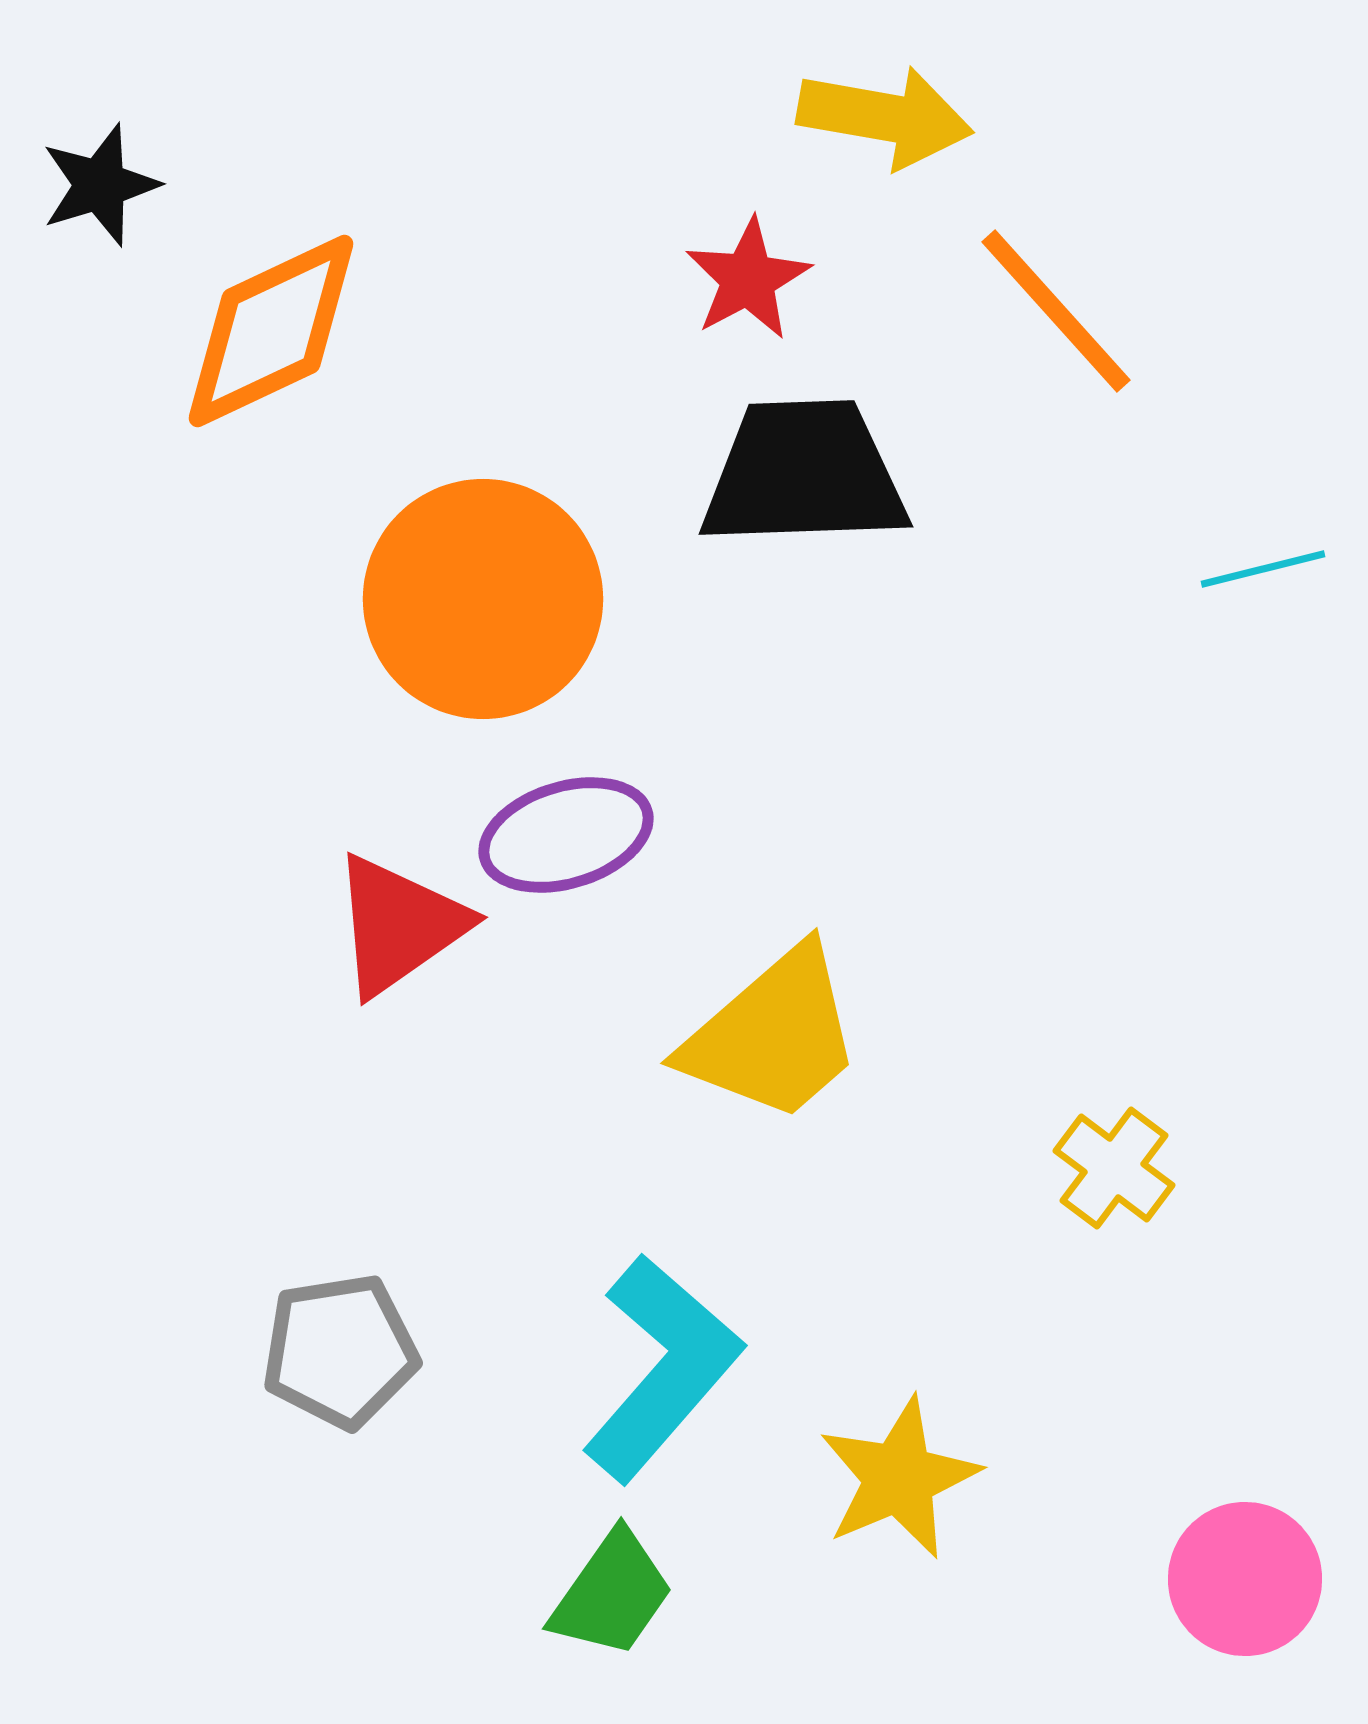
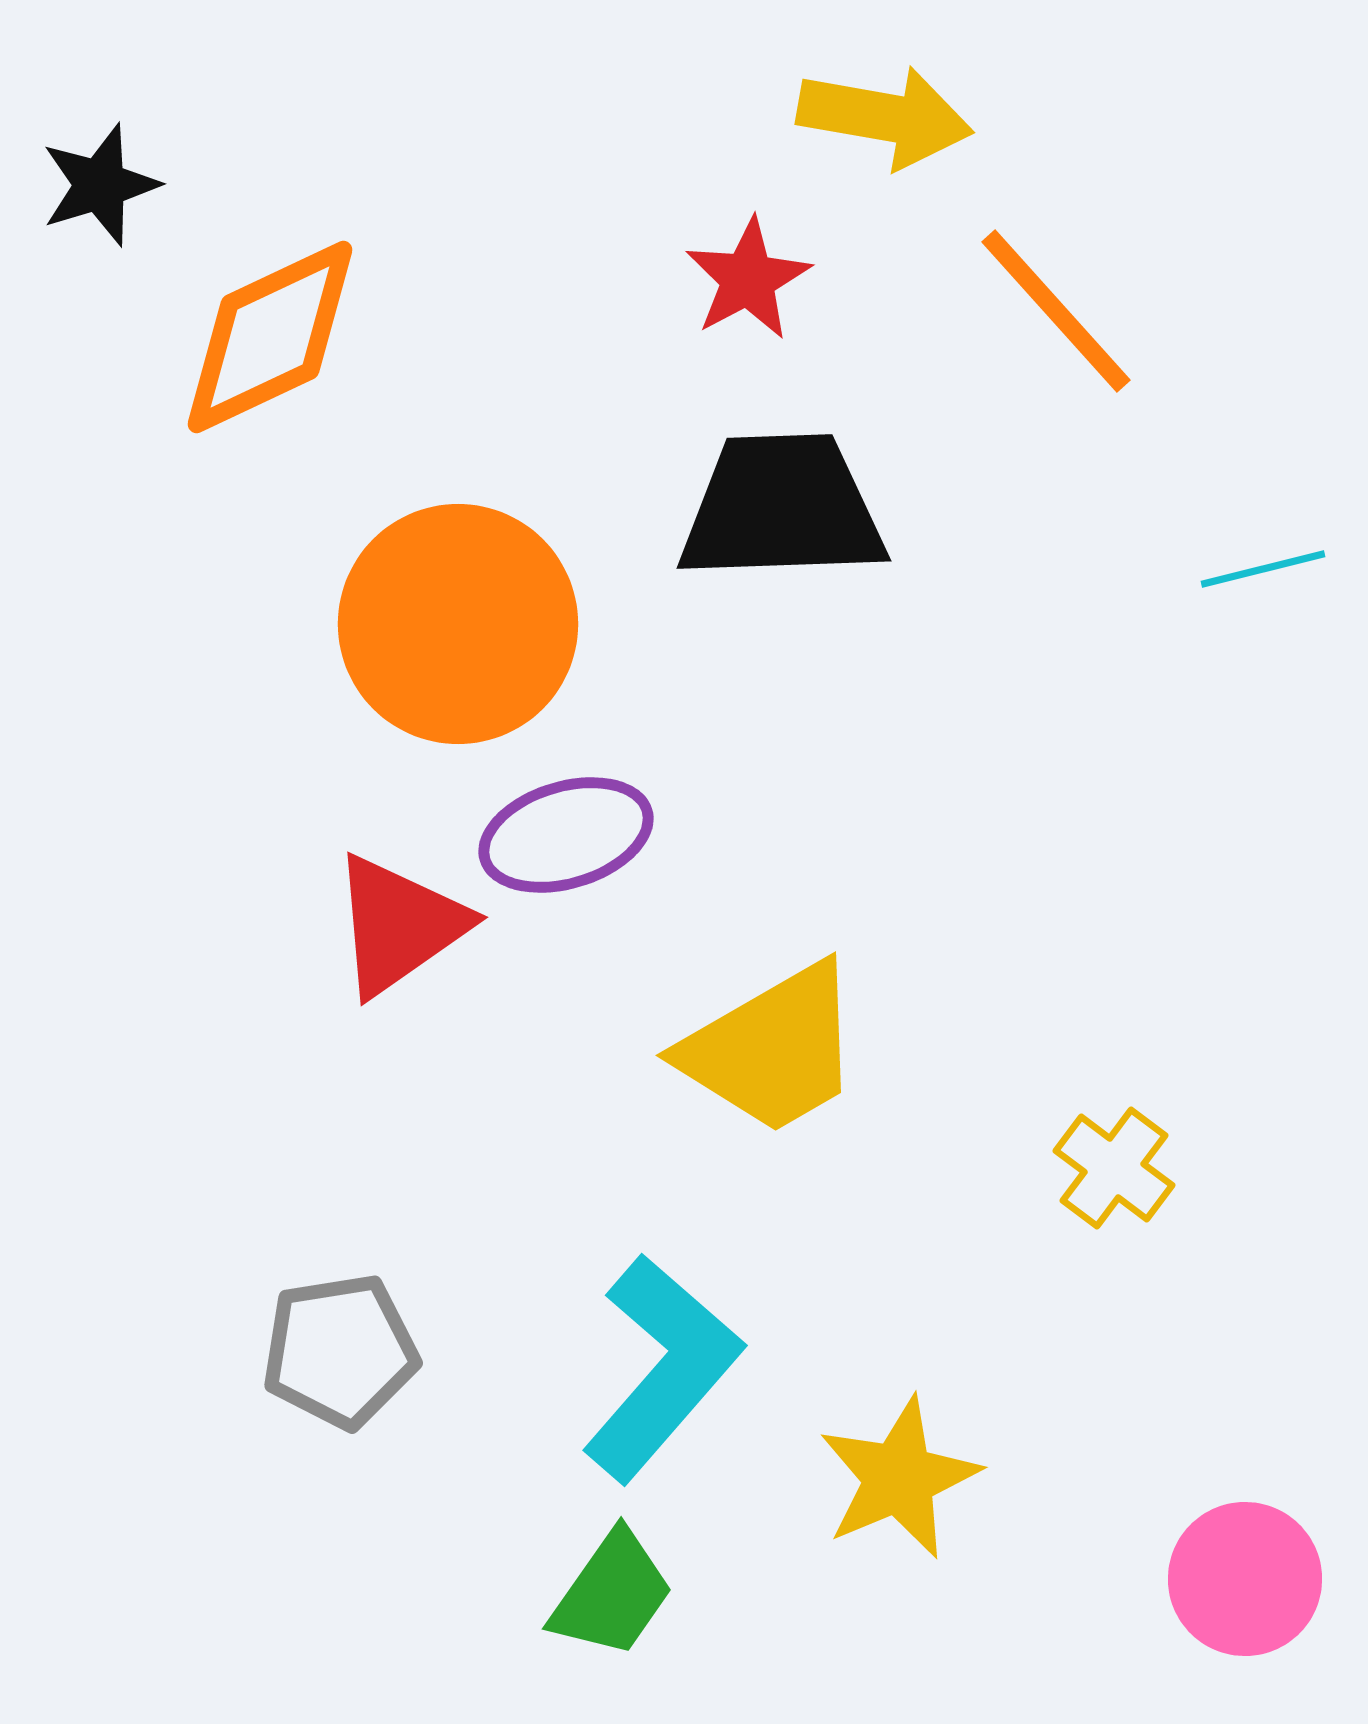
orange diamond: moved 1 px left, 6 px down
black trapezoid: moved 22 px left, 34 px down
orange circle: moved 25 px left, 25 px down
yellow trapezoid: moved 1 px left, 14 px down; rotated 11 degrees clockwise
